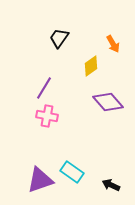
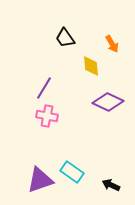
black trapezoid: moved 6 px right; rotated 70 degrees counterclockwise
orange arrow: moved 1 px left
yellow diamond: rotated 60 degrees counterclockwise
purple diamond: rotated 24 degrees counterclockwise
